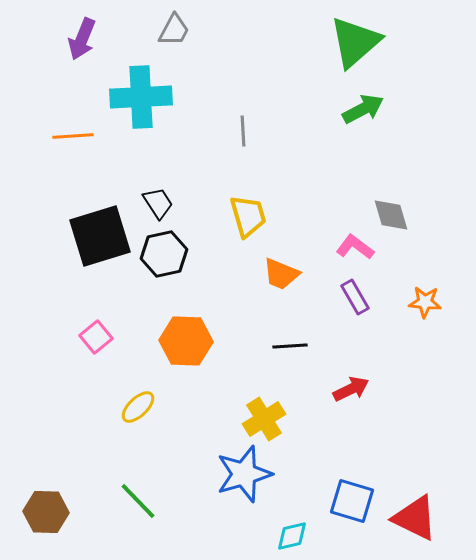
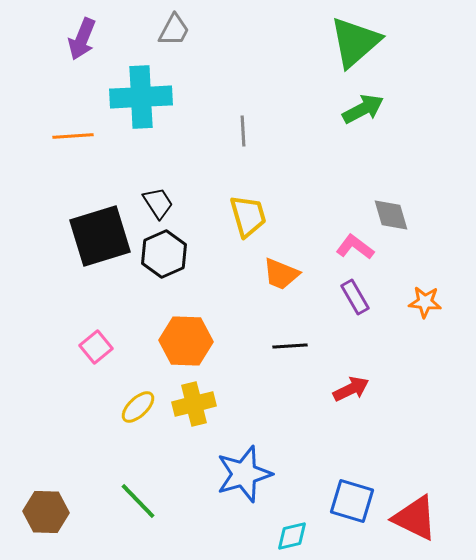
black hexagon: rotated 12 degrees counterclockwise
pink square: moved 10 px down
yellow cross: moved 70 px left, 15 px up; rotated 18 degrees clockwise
